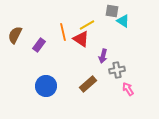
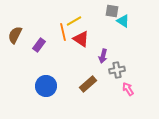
yellow line: moved 13 px left, 4 px up
